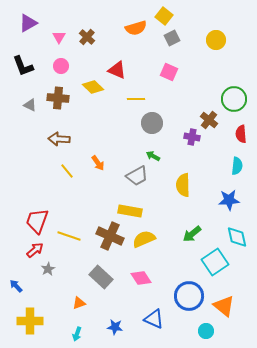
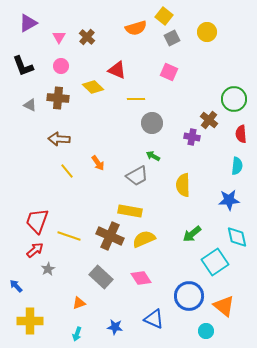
yellow circle at (216, 40): moved 9 px left, 8 px up
